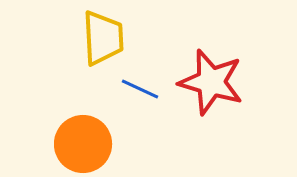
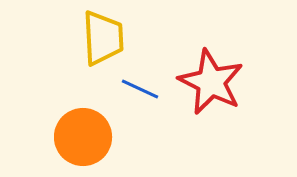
red star: rotated 10 degrees clockwise
orange circle: moved 7 px up
